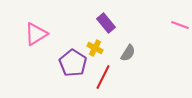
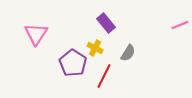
pink line: rotated 42 degrees counterclockwise
pink triangle: rotated 25 degrees counterclockwise
red line: moved 1 px right, 1 px up
